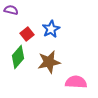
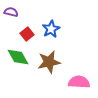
purple semicircle: moved 2 px down
green diamond: rotated 70 degrees counterclockwise
pink semicircle: moved 3 px right
